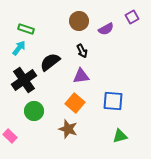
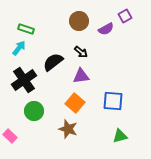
purple square: moved 7 px left, 1 px up
black arrow: moved 1 px left, 1 px down; rotated 24 degrees counterclockwise
black semicircle: moved 3 px right
